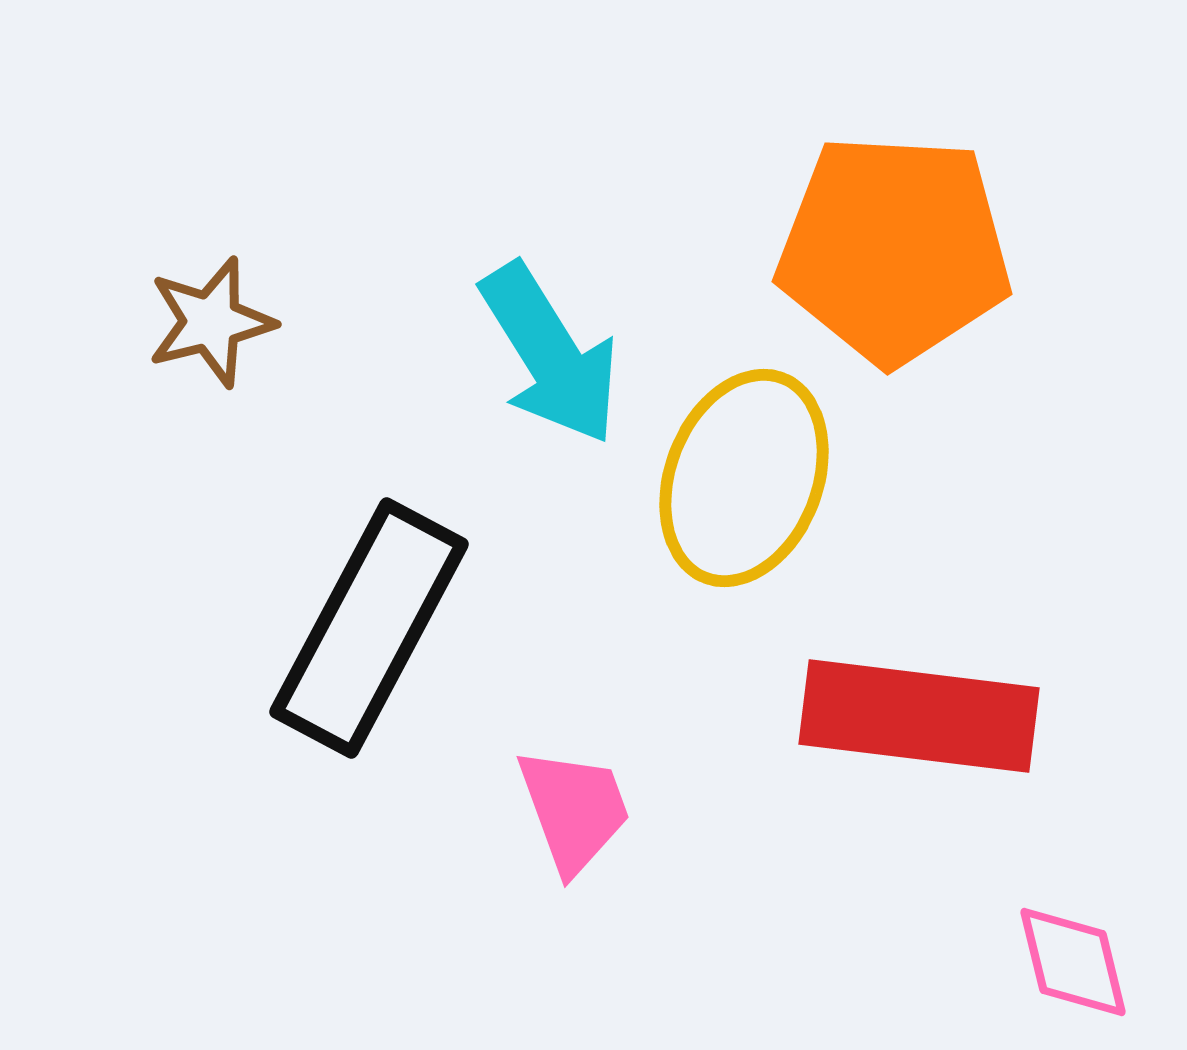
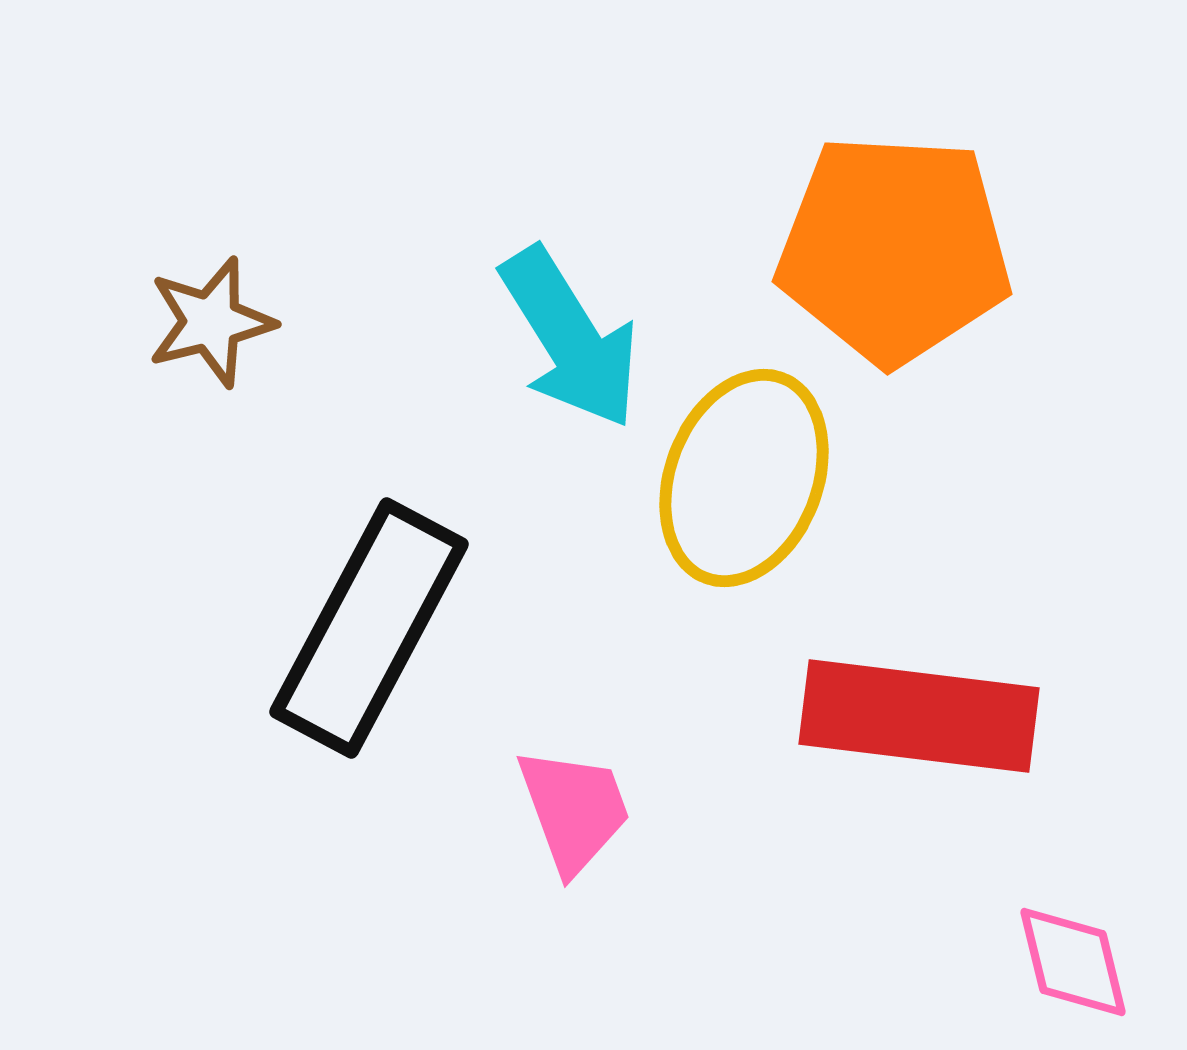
cyan arrow: moved 20 px right, 16 px up
